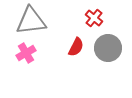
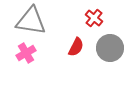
gray triangle: rotated 16 degrees clockwise
gray circle: moved 2 px right
